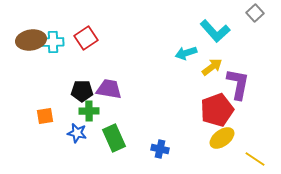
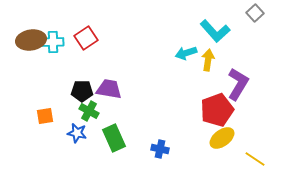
yellow arrow: moved 4 px left, 7 px up; rotated 45 degrees counterclockwise
purple L-shape: rotated 20 degrees clockwise
green cross: rotated 30 degrees clockwise
